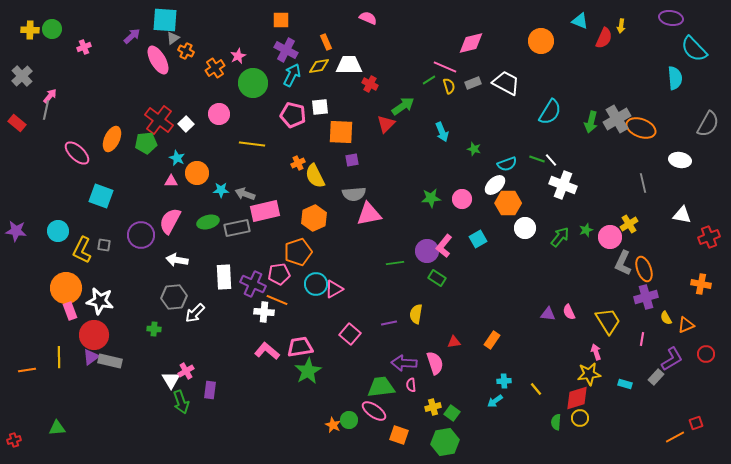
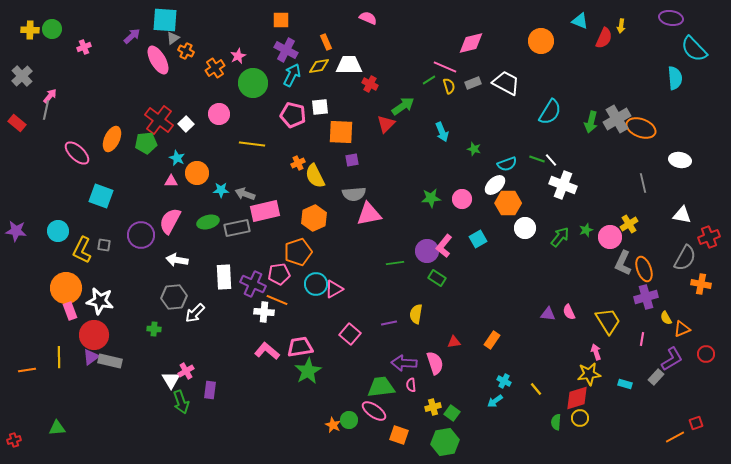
gray semicircle at (708, 124): moved 23 px left, 134 px down
orange triangle at (686, 325): moved 4 px left, 4 px down
cyan cross at (504, 381): rotated 32 degrees clockwise
